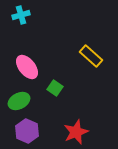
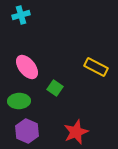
yellow rectangle: moved 5 px right, 11 px down; rotated 15 degrees counterclockwise
green ellipse: rotated 25 degrees clockwise
